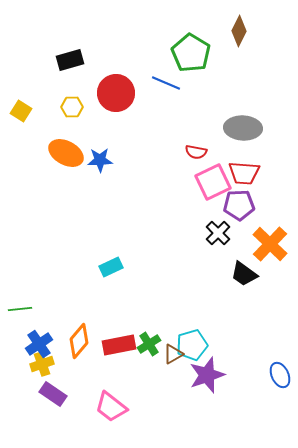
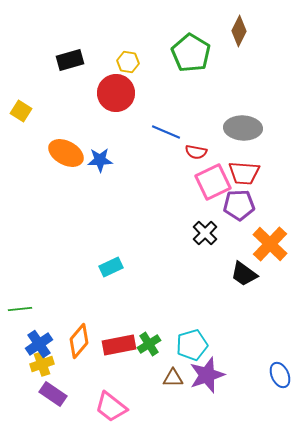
blue line: moved 49 px down
yellow hexagon: moved 56 px right, 45 px up; rotated 10 degrees clockwise
black cross: moved 13 px left
brown triangle: moved 24 px down; rotated 30 degrees clockwise
